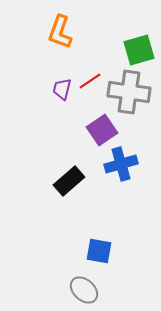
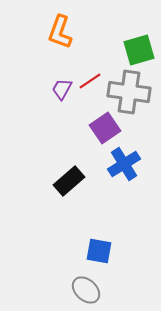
purple trapezoid: rotated 15 degrees clockwise
purple square: moved 3 px right, 2 px up
blue cross: moved 3 px right; rotated 16 degrees counterclockwise
gray ellipse: moved 2 px right
